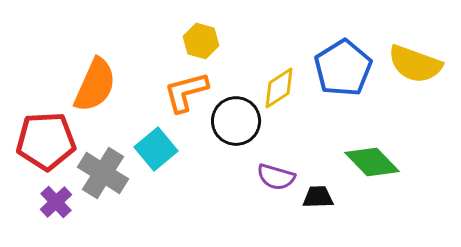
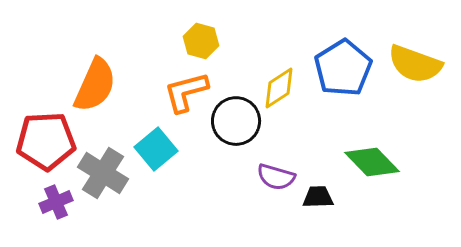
purple cross: rotated 20 degrees clockwise
